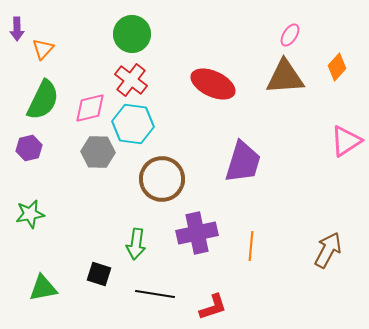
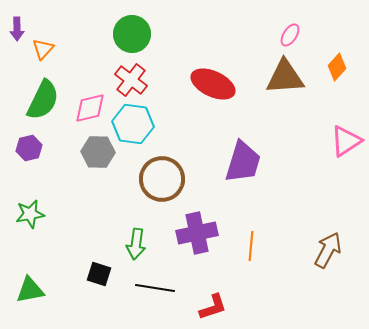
green triangle: moved 13 px left, 2 px down
black line: moved 6 px up
